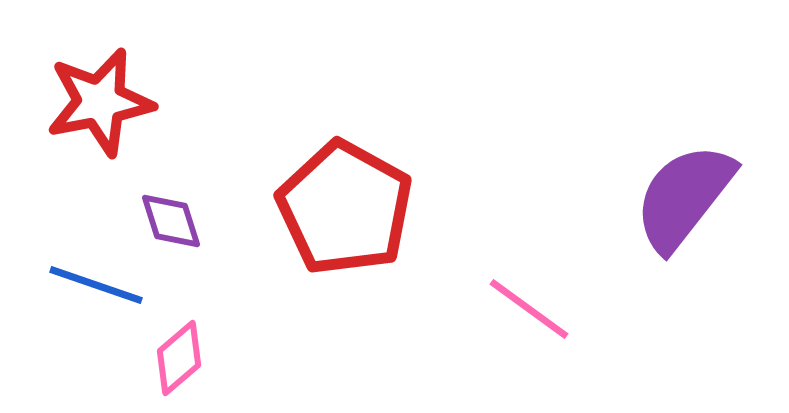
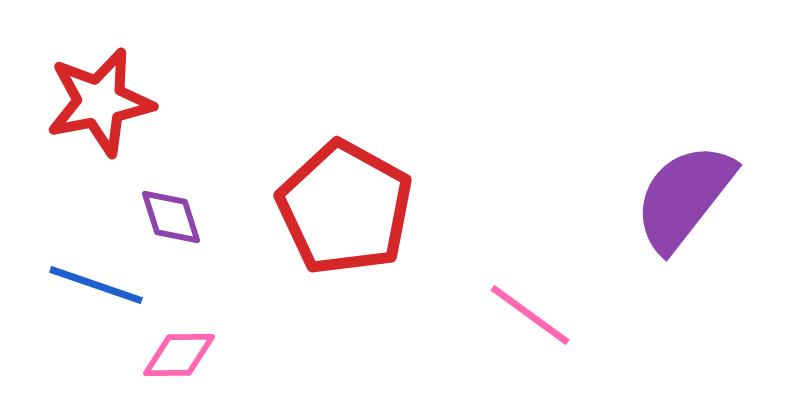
purple diamond: moved 4 px up
pink line: moved 1 px right, 6 px down
pink diamond: moved 3 px up; rotated 40 degrees clockwise
